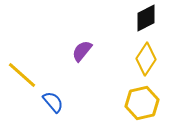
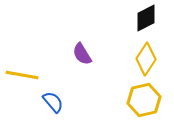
purple semicircle: moved 3 px down; rotated 70 degrees counterclockwise
yellow line: rotated 32 degrees counterclockwise
yellow hexagon: moved 2 px right, 3 px up
